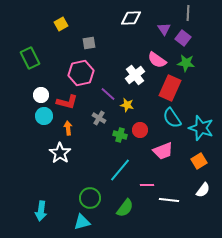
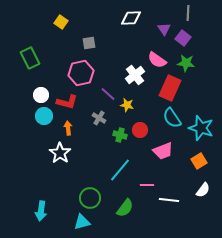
yellow square: moved 2 px up; rotated 24 degrees counterclockwise
